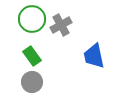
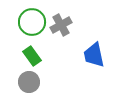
green circle: moved 3 px down
blue trapezoid: moved 1 px up
gray circle: moved 3 px left
